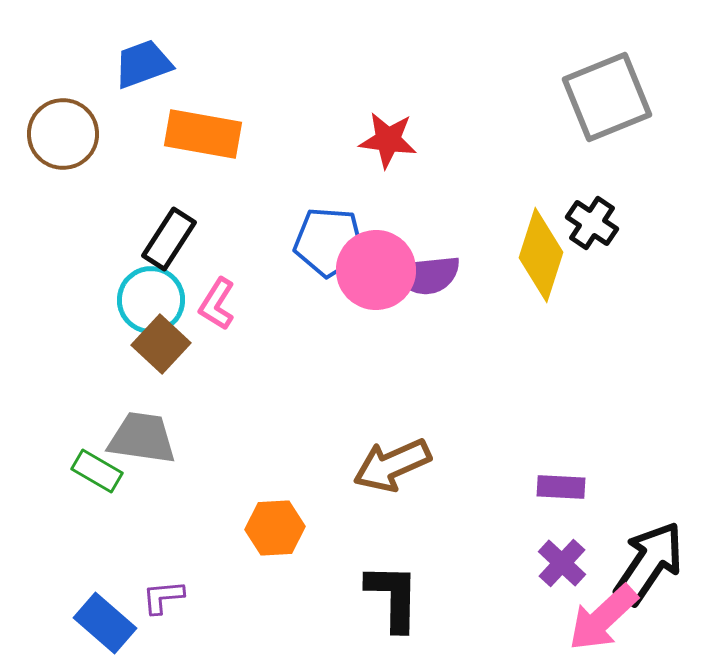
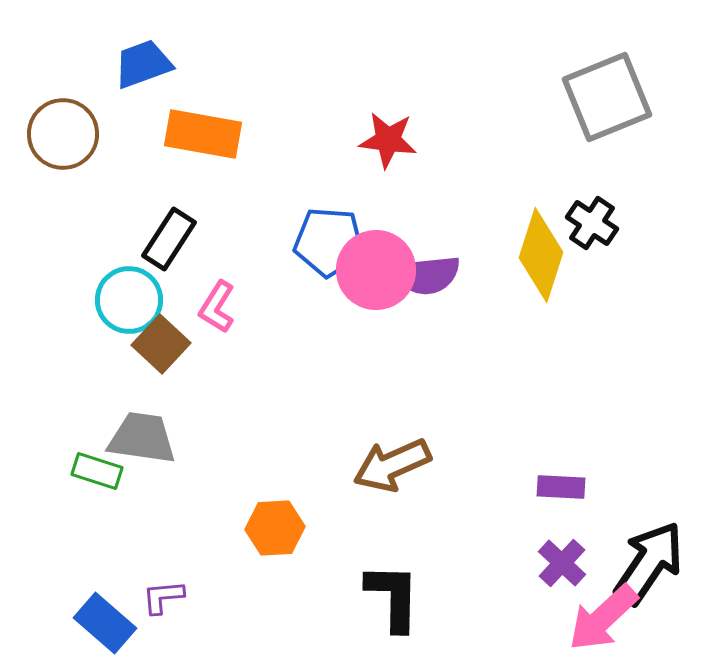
cyan circle: moved 22 px left
pink L-shape: moved 3 px down
green rectangle: rotated 12 degrees counterclockwise
